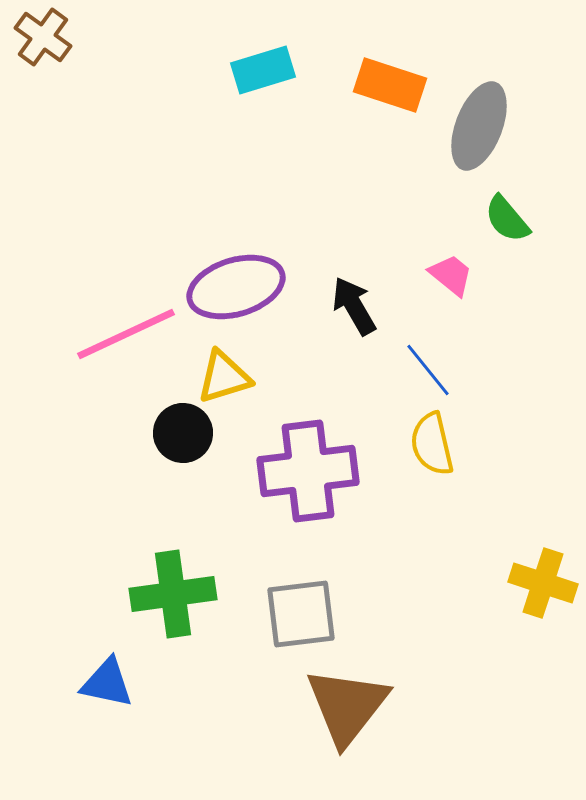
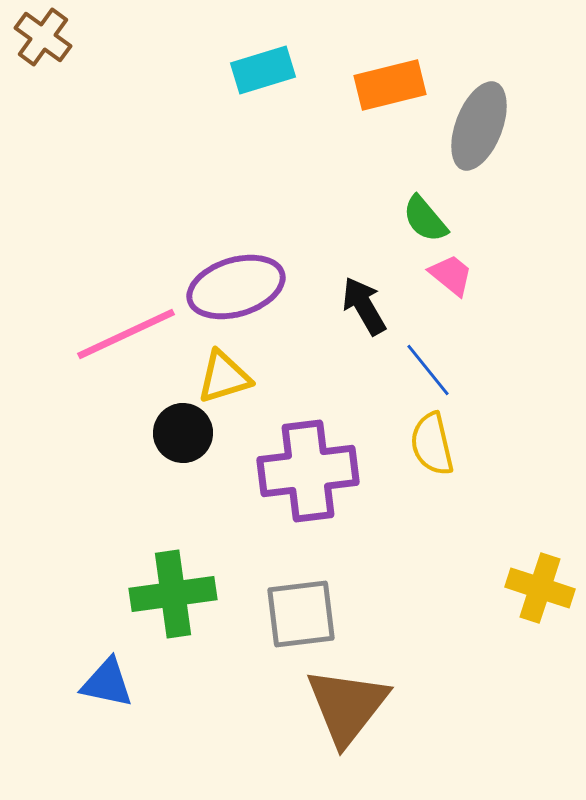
orange rectangle: rotated 32 degrees counterclockwise
green semicircle: moved 82 px left
black arrow: moved 10 px right
yellow cross: moved 3 px left, 5 px down
